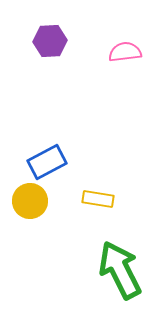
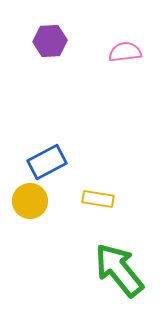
green arrow: moved 1 px left; rotated 12 degrees counterclockwise
